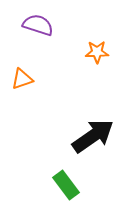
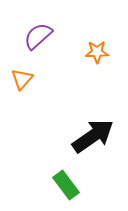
purple semicircle: moved 11 px down; rotated 60 degrees counterclockwise
orange triangle: rotated 30 degrees counterclockwise
